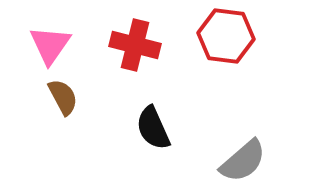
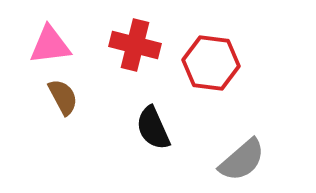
red hexagon: moved 15 px left, 27 px down
pink triangle: rotated 48 degrees clockwise
gray semicircle: moved 1 px left, 1 px up
